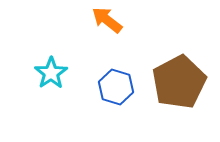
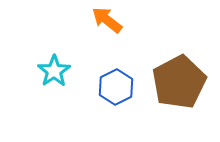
cyan star: moved 3 px right, 2 px up
blue hexagon: rotated 16 degrees clockwise
